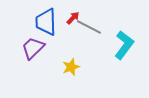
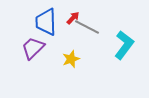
gray line: moved 2 px left
yellow star: moved 8 px up
